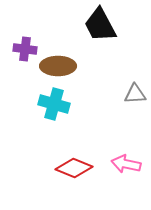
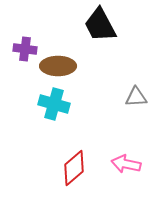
gray triangle: moved 1 px right, 3 px down
red diamond: rotated 63 degrees counterclockwise
